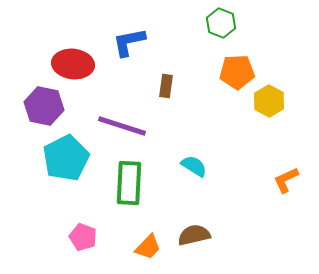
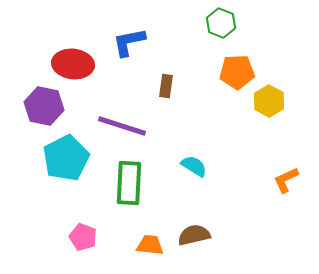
orange trapezoid: moved 2 px right, 2 px up; rotated 128 degrees counterclockwise
